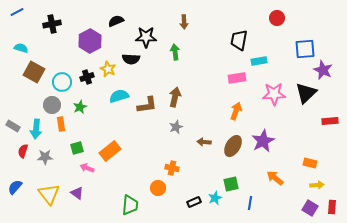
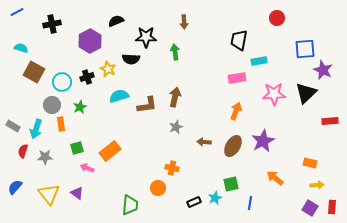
cyan arrow at (36, 129): rotated 12 degrees clockwise
